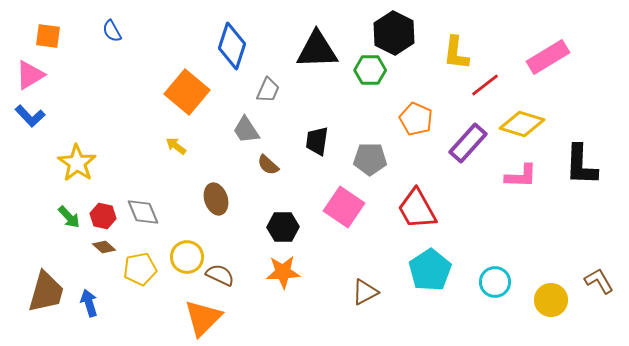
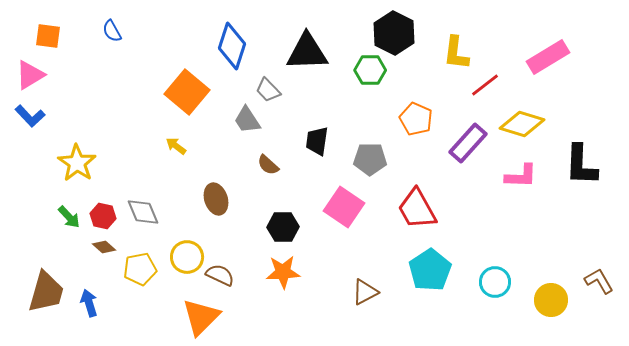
black triangle at (317, 50): moved 10 px left, 2 px down
gray trapezoid at (268, 90): rotated 112 degrees clockwise
gray trapezoid at (246, 130): moved 1 px right, 10 px up
orange triangle at (203, 318): moved 2 px left, 1 px up
